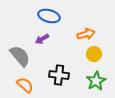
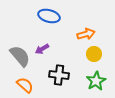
purple arrow: moved 10 px down
